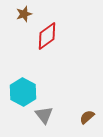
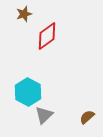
cyan hexagon: moved 5 px right
gray triangle: rotated 24 degrees clockwise
